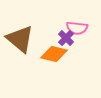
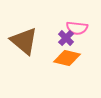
brown triangle: moved 4 px right, 2 px down
orange diamond: moved 13 px right, 4 px down
